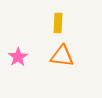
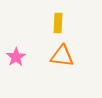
pink star: moved 2 px left
